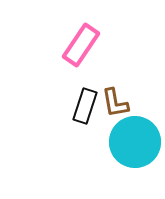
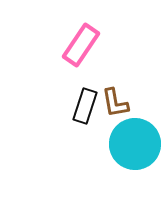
cyan circle: moved 2 px down
